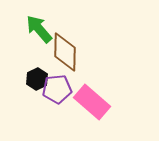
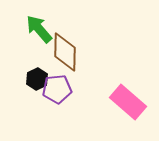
pink rectangle: moved 36 px right
